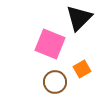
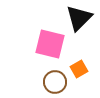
pink square: rotated 8 degrees counterclockwise
orange square: moved 3 px left
